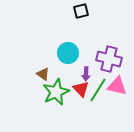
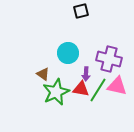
red triangle: rotated 36 degrees counterclockwise
